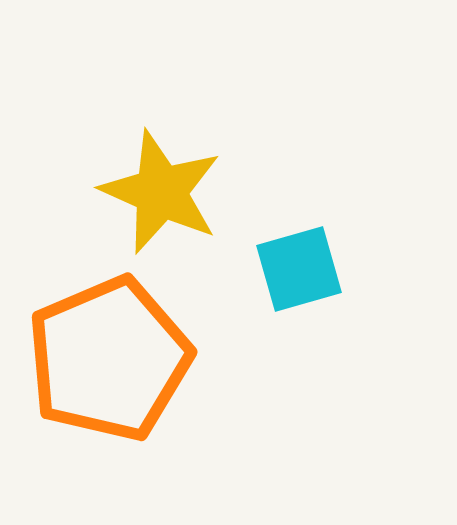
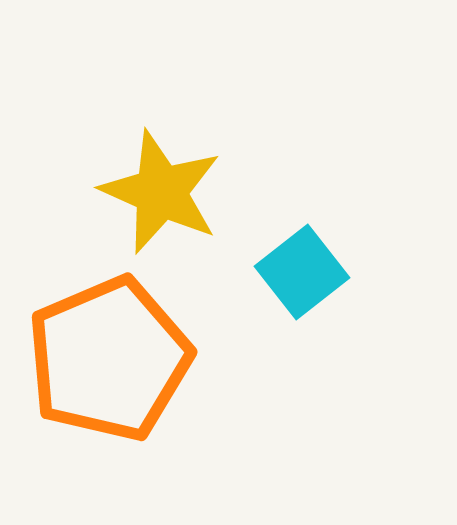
cyan square: moved 3 px right, 3 px down; rotated 22 degrees counterclockwise
